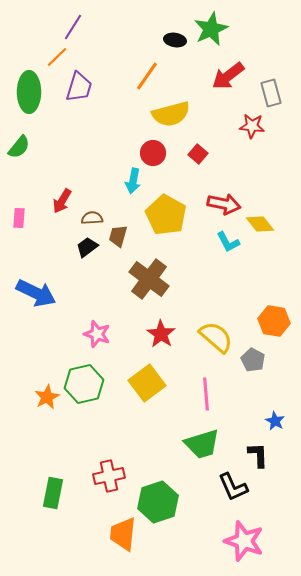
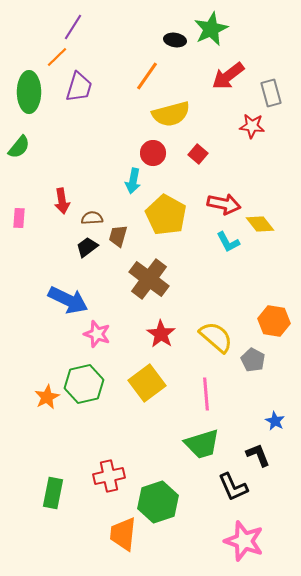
red arrow at (62, 201): rotated 40 degrees counterclockwise
blue arrow at (36, 293): moved 32 px right, 7 px down
black L-shape at (258, 455): rotated 20 degrees counterclockwise
